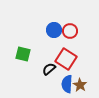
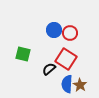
red circle: moved 2 px down
